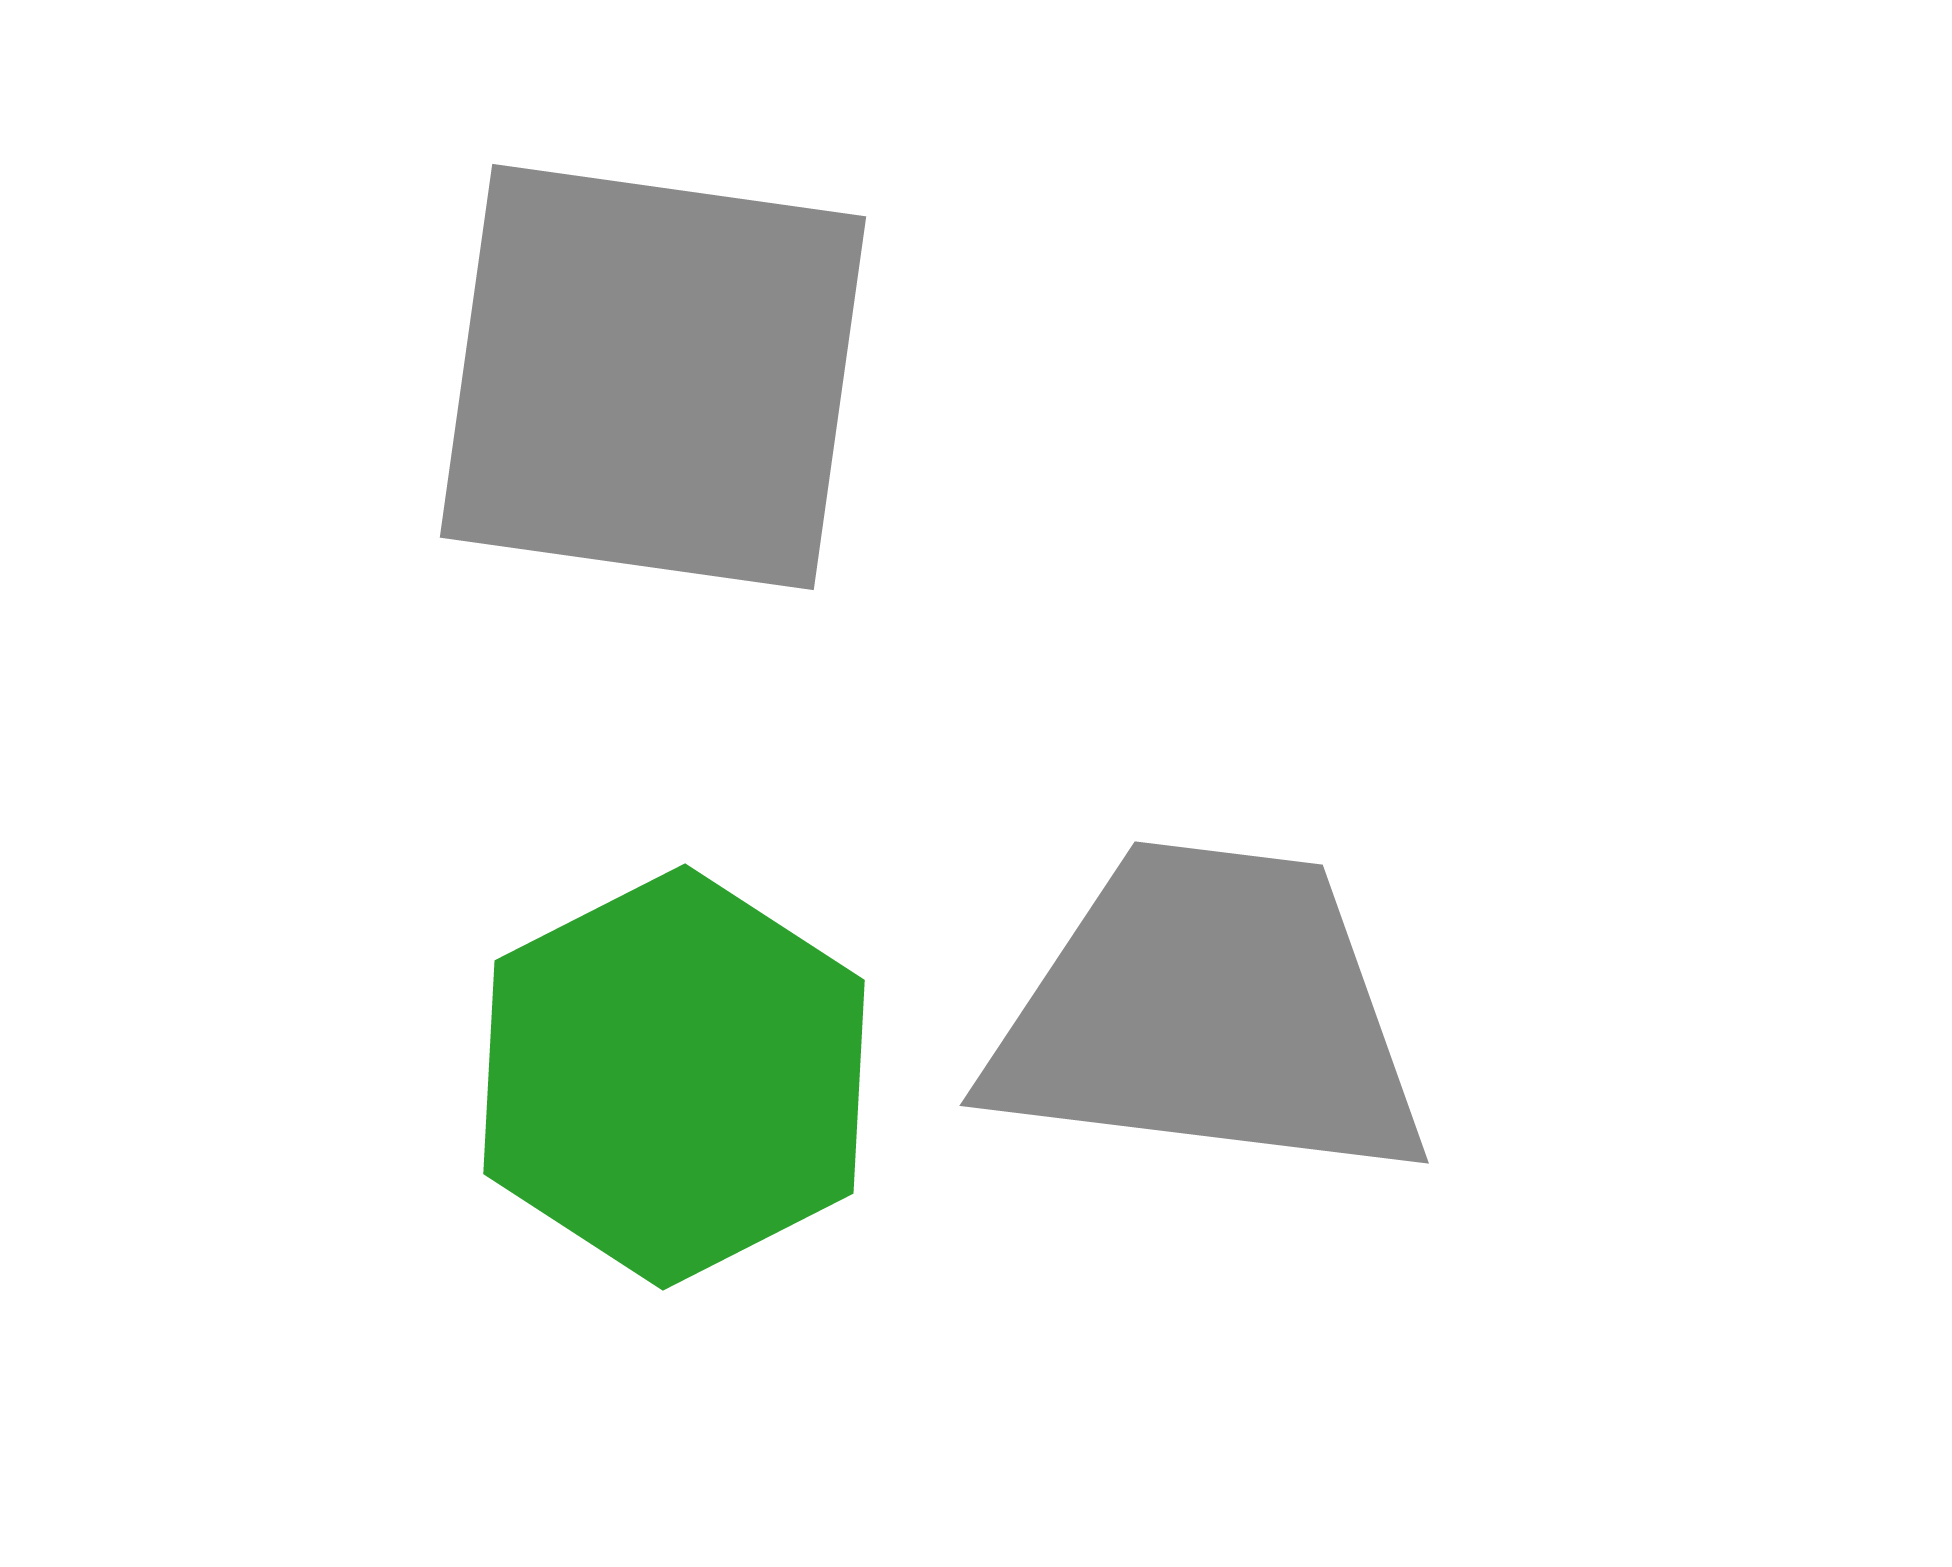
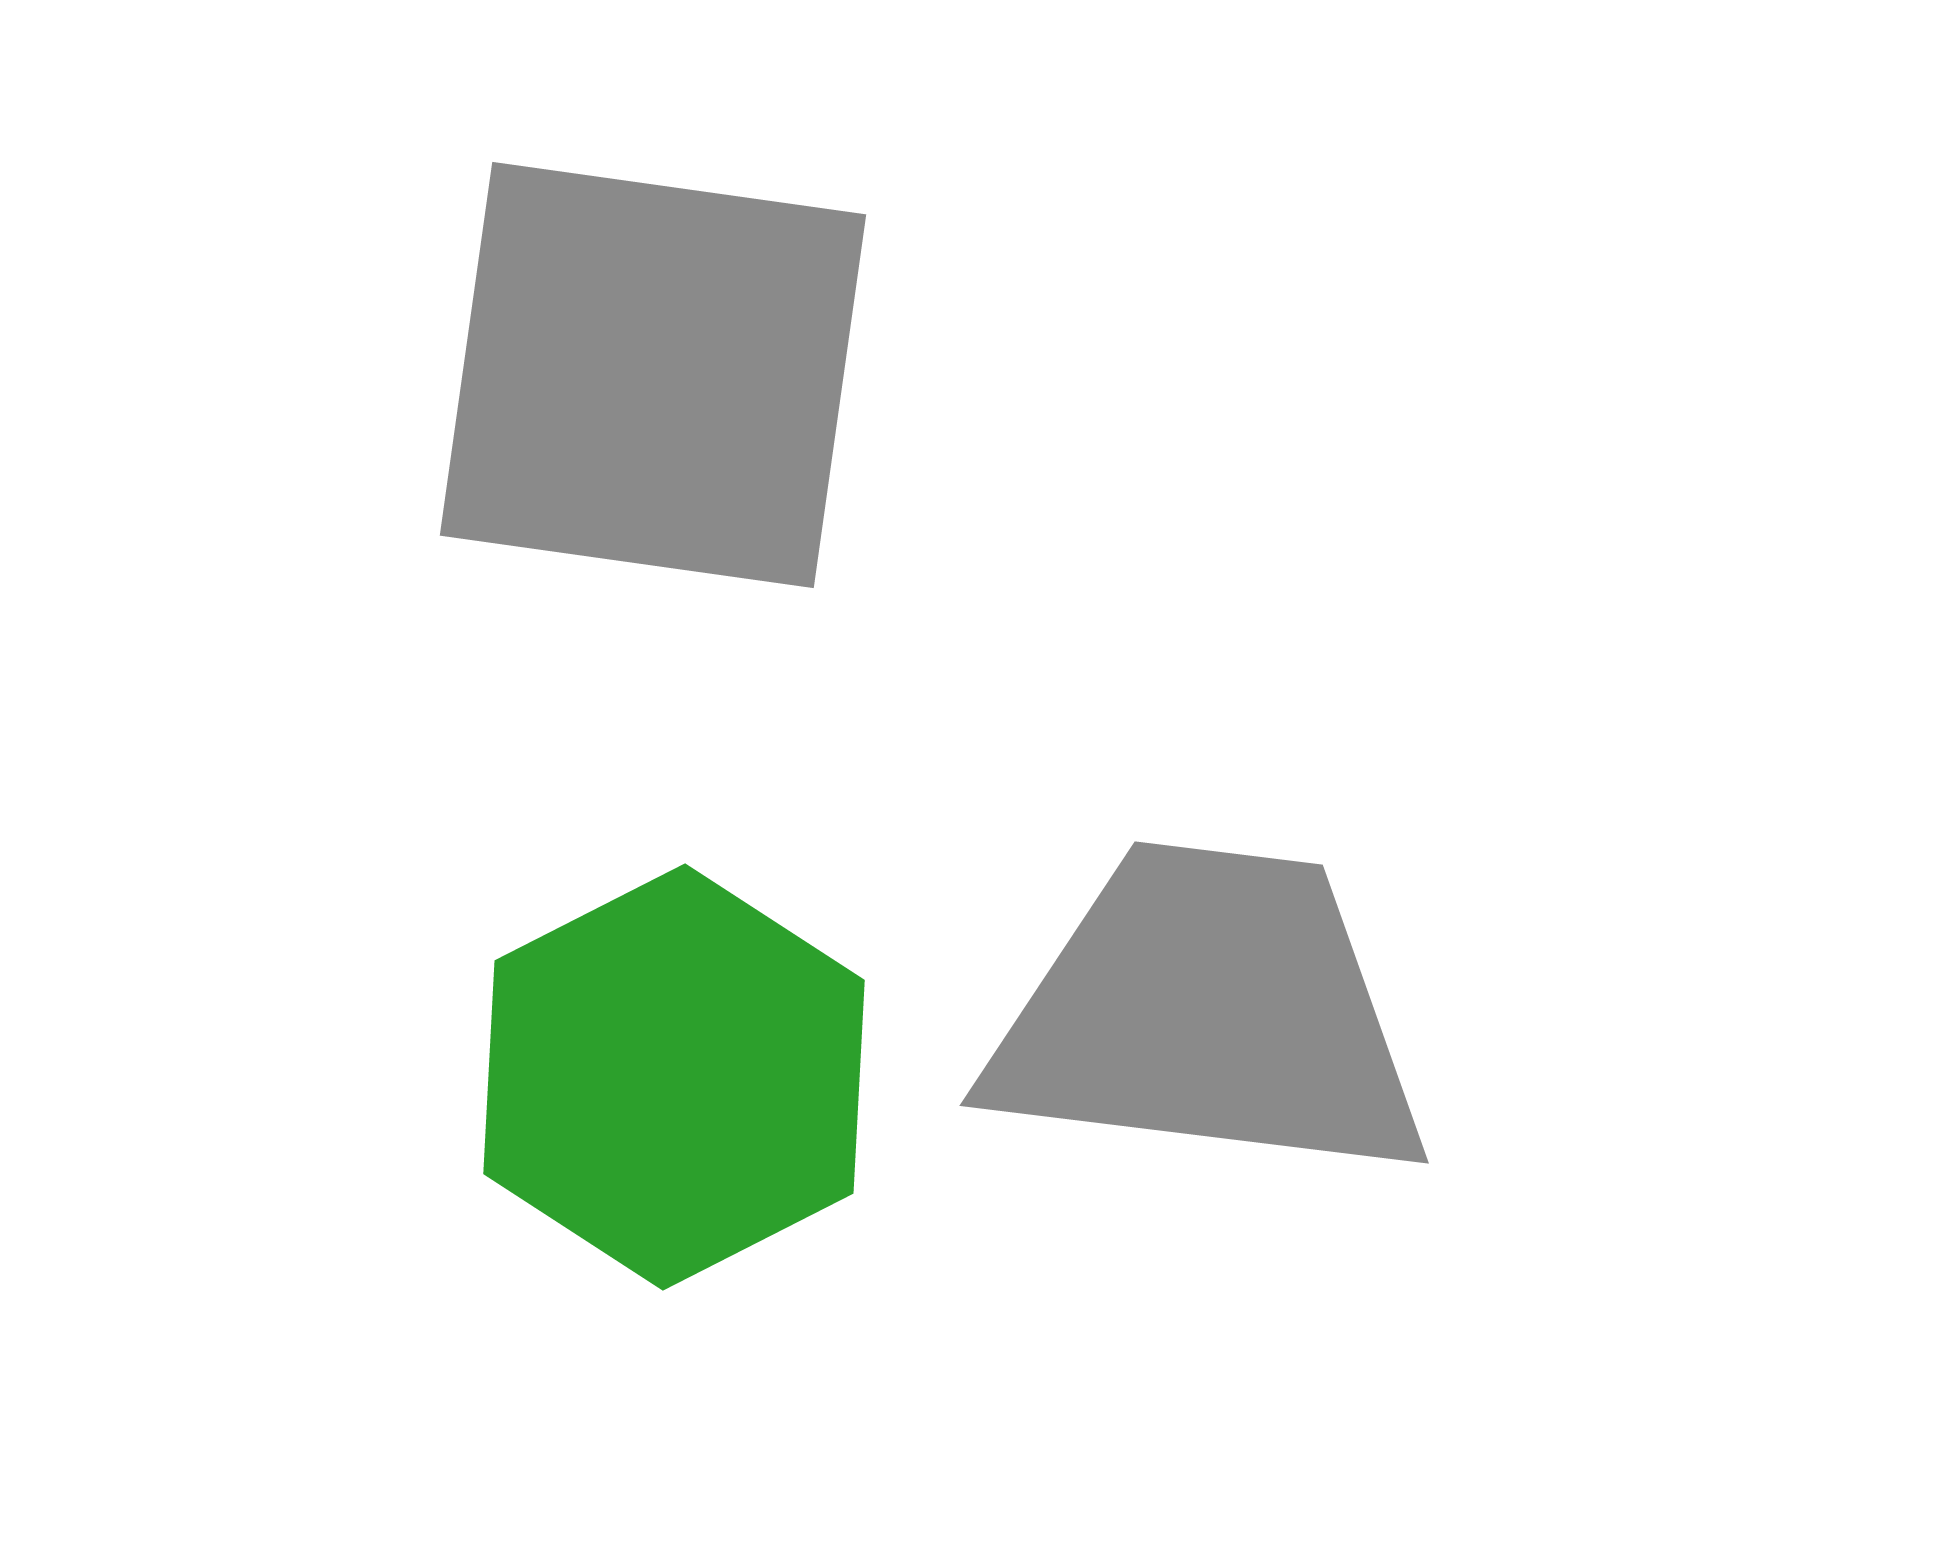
gray square: moved 2 px up
